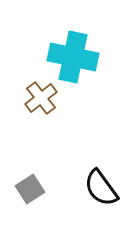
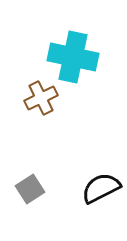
brown cross: rotated 12 degrees clockwise
black semicircle: rotated 99 degrees clockwise
